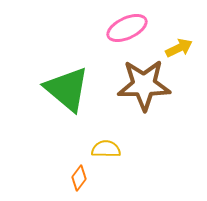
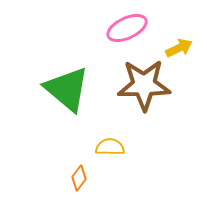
yellow semicircle: moved 4 px right, 2 px up
